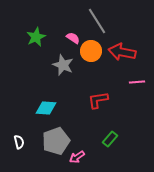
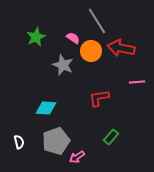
red arrow: moved 1 px left, 4 px up
red L-shape: moved 1 px right, 2 px up
green rectangle: moved 1 px right, 2 px up
